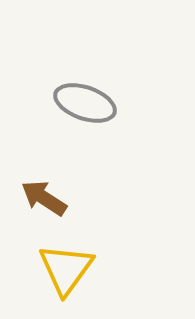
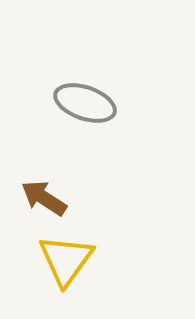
yellow triangle: moved 9 px up
